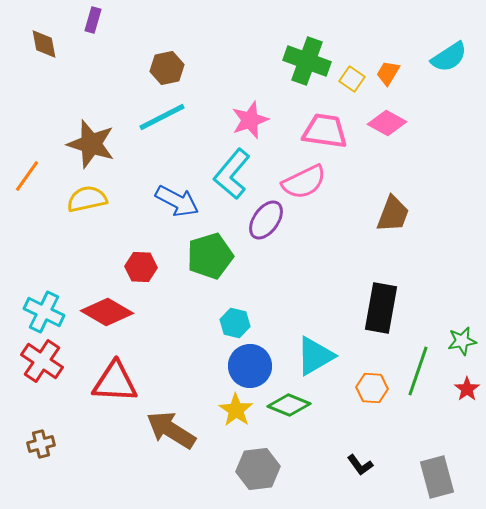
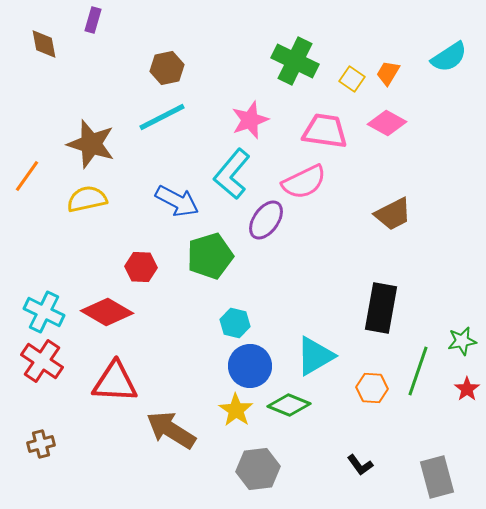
green cross: moved 12 px left; rotated 6 degrees clockwise
brown trapezoid: rotated 42 degrees clockwise
